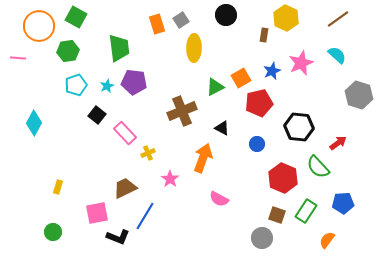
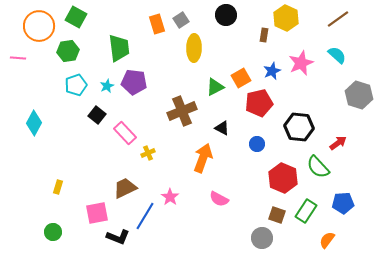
pink star at (170, 179): moved 18 px down
